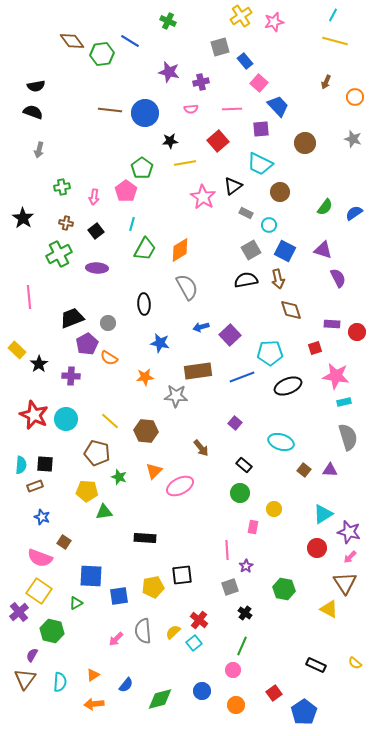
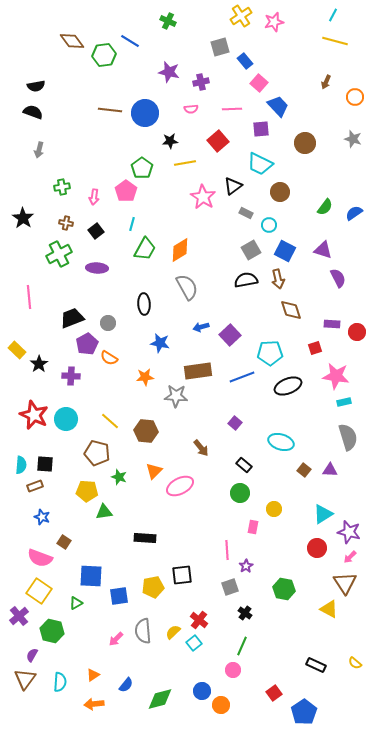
green hexagon at (102, 54): moved 2 px right, 1 px down
purple cross at (19, 612): moved 4 px down
orange circle at (236, 705): moved 15 px left
